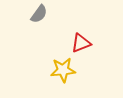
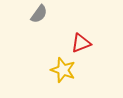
yellow star: rotated 25 degrees clockwise
